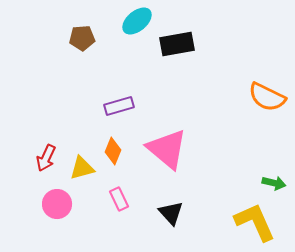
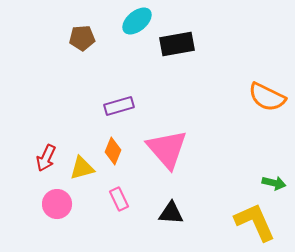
pink triangle: rotated 9 degrees clockwise
black triangle: rotated 44 degrees counterclockwise
